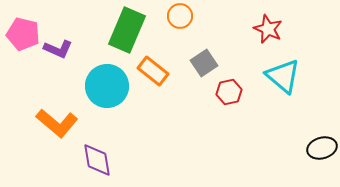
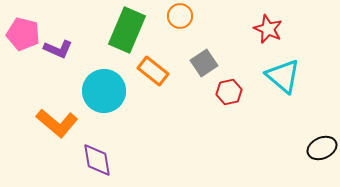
cyan circle: moved 3 px left, 5 px down
black ellipse: rotated 8 degrees counterclockwise
